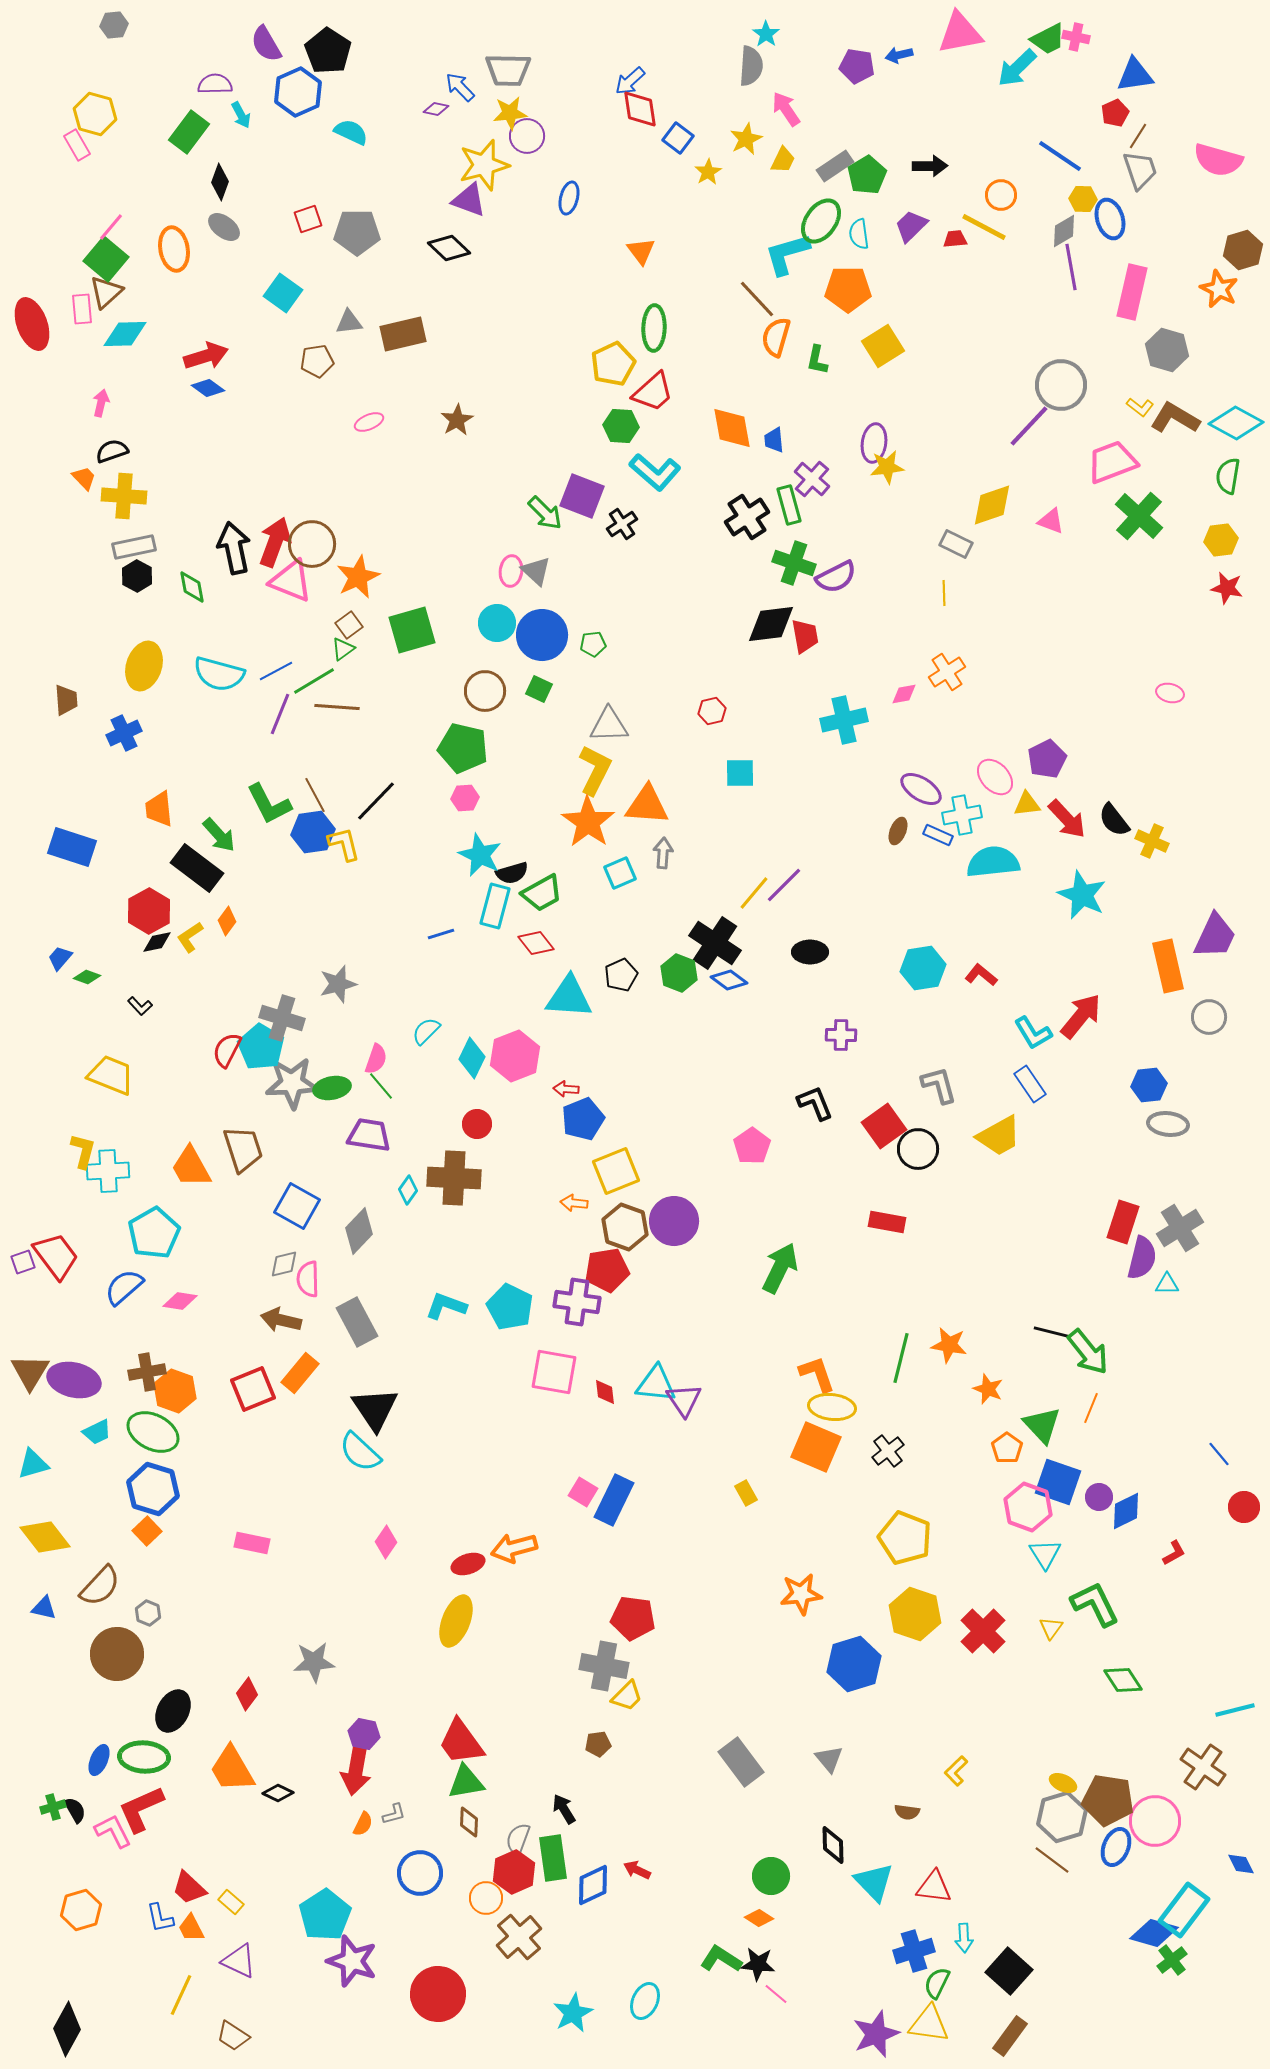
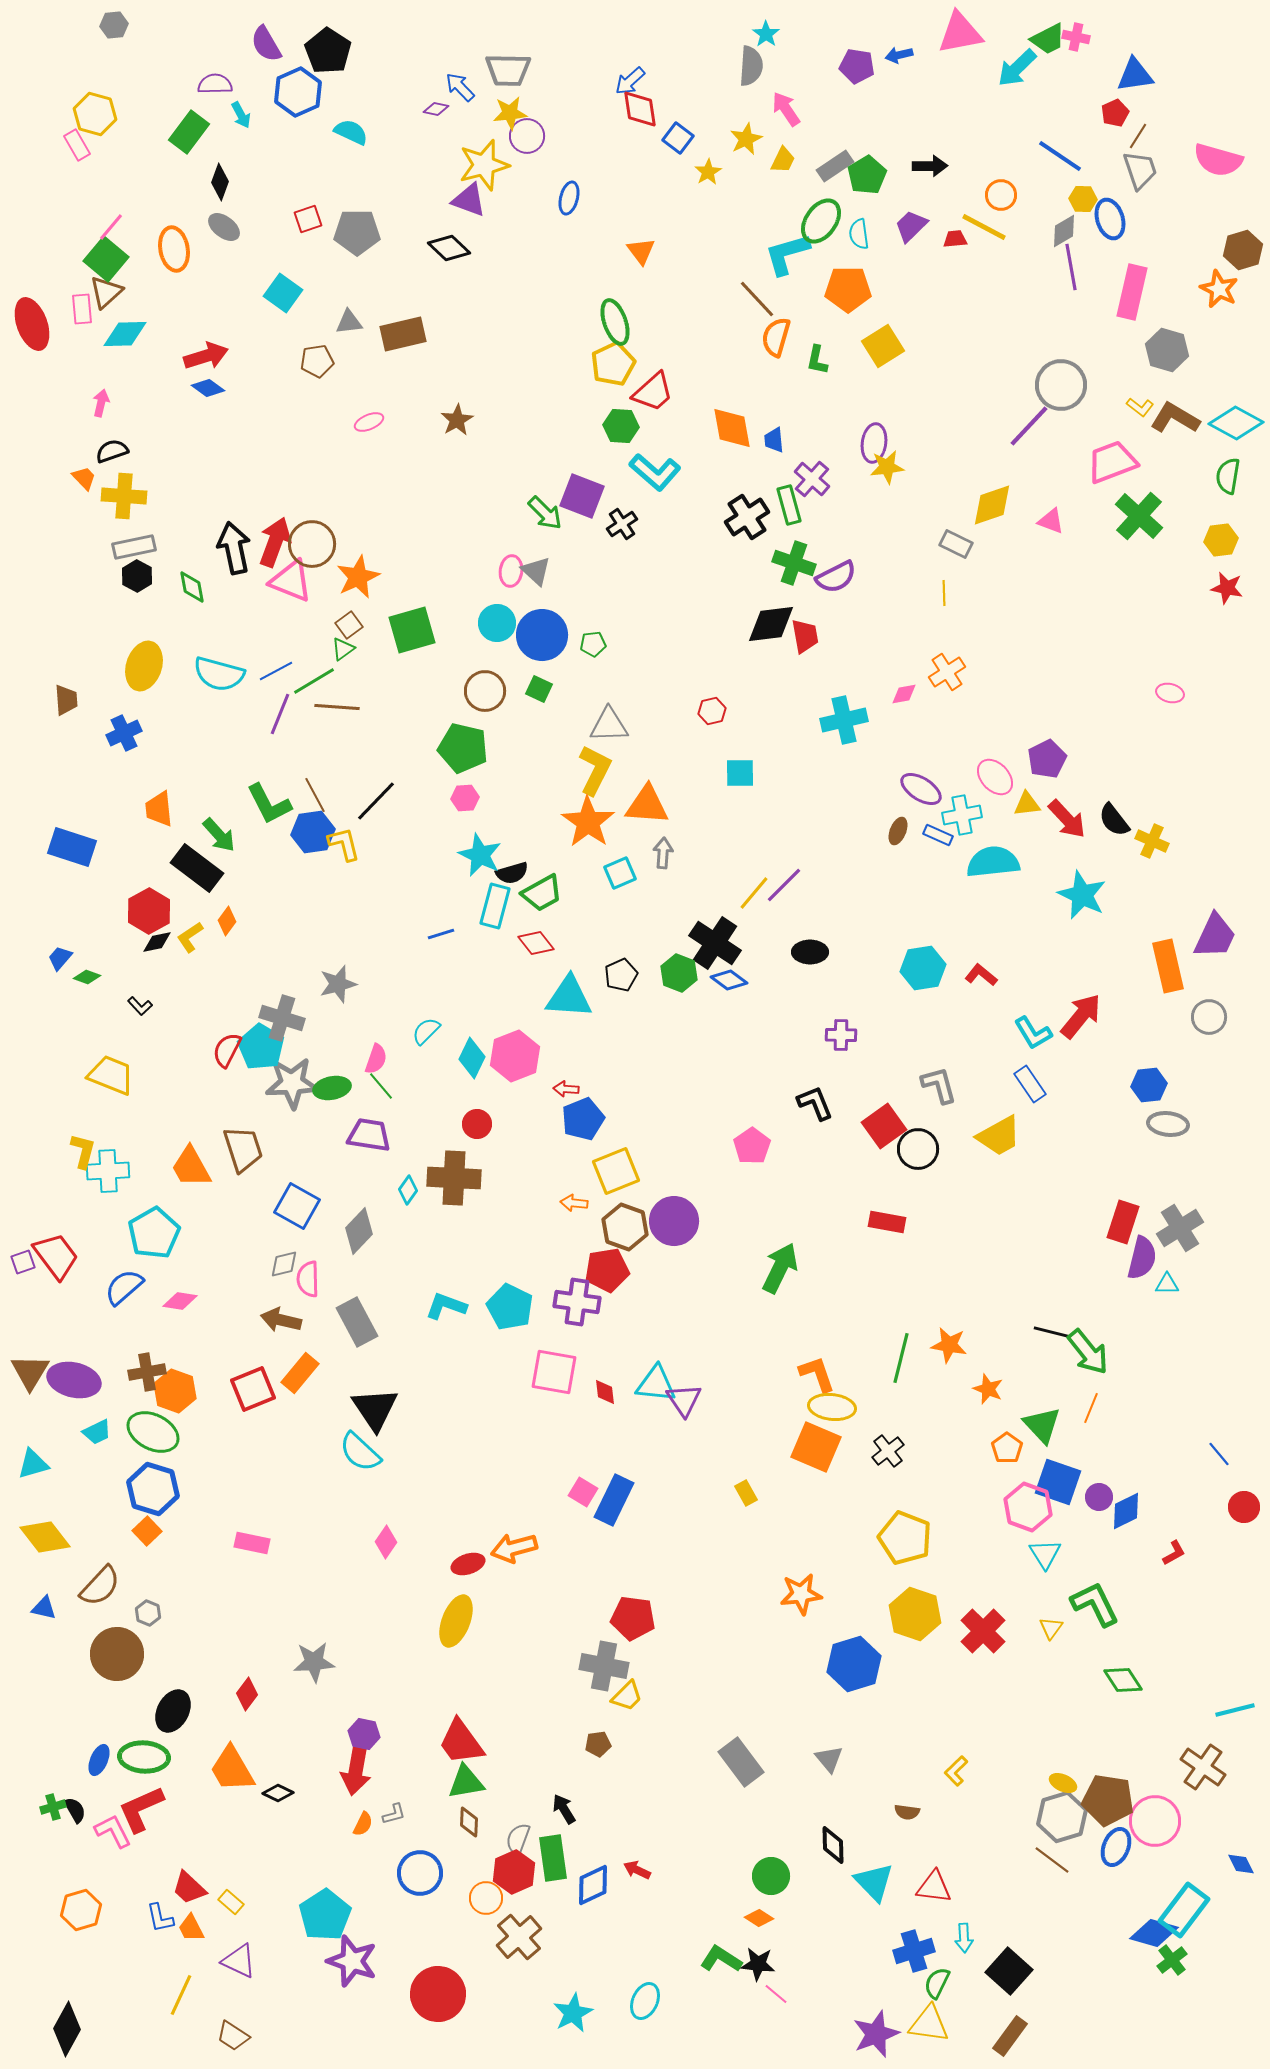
green ellipse at (654, 328): moved 39 px left, 6 px up; rotated 21 degrees counterclockwise
